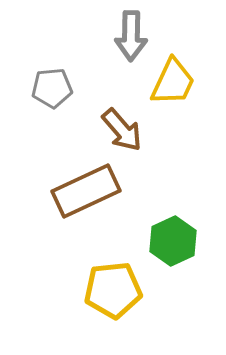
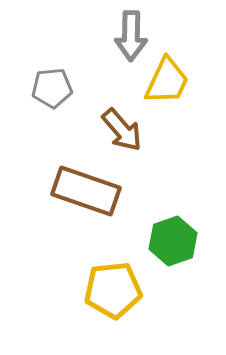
yellow trapezoid: moved 6 px left, 1 px up
brown rectangle: rotated 44 degrees clockwise
green hexagon: rotated 6 degrees clockwise
